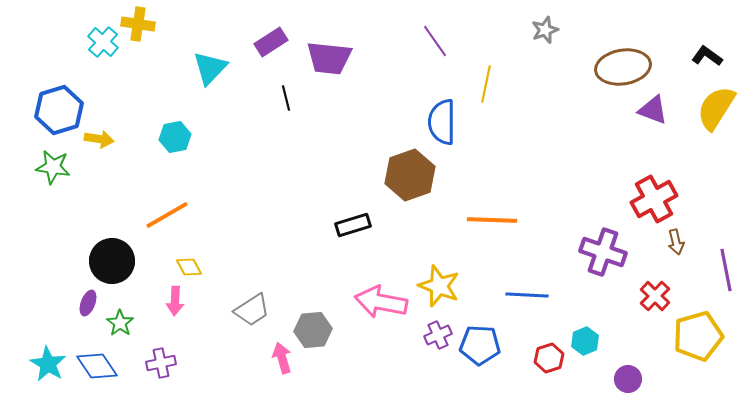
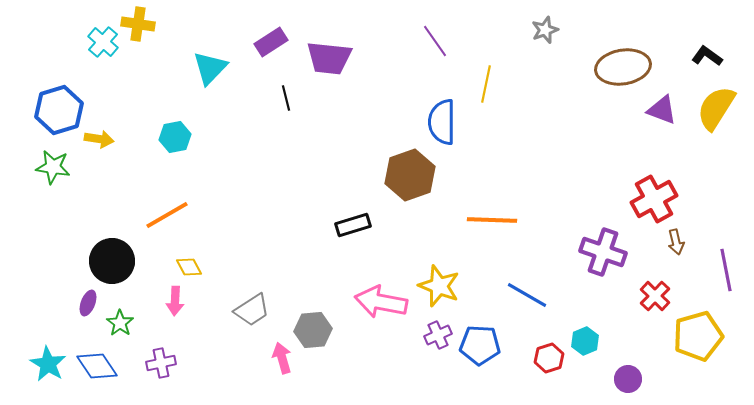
purple triangle at (653, 110): moved 9 px right
blue line at (527, 295): rotated 27 degrees clockwise
